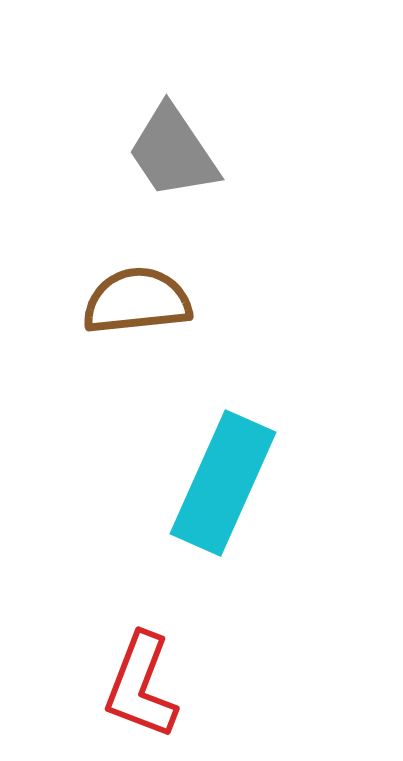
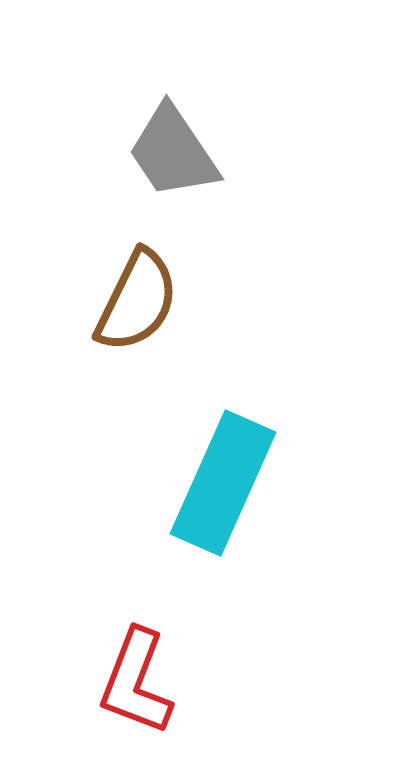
brown semicircle: rotated 122 degrees clockwise
red L-shape: moved 5 px left, 4 px up
